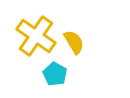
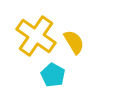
cyan pentagon: moved 2 px left, 1 px down
